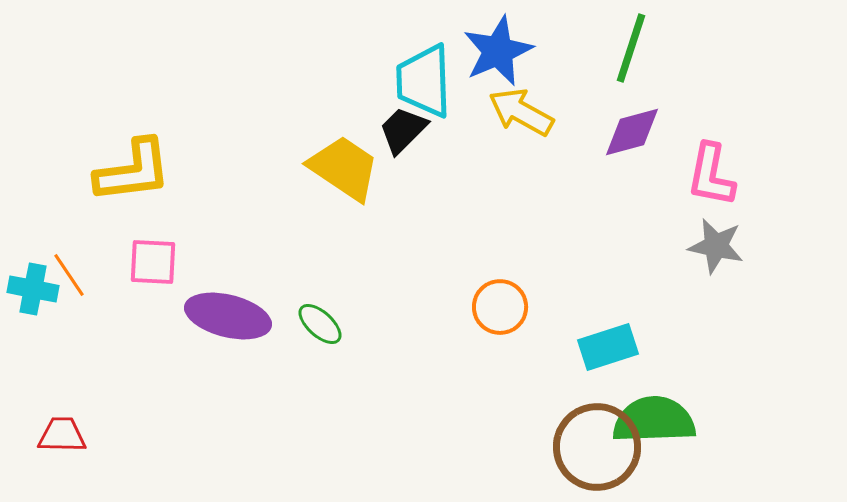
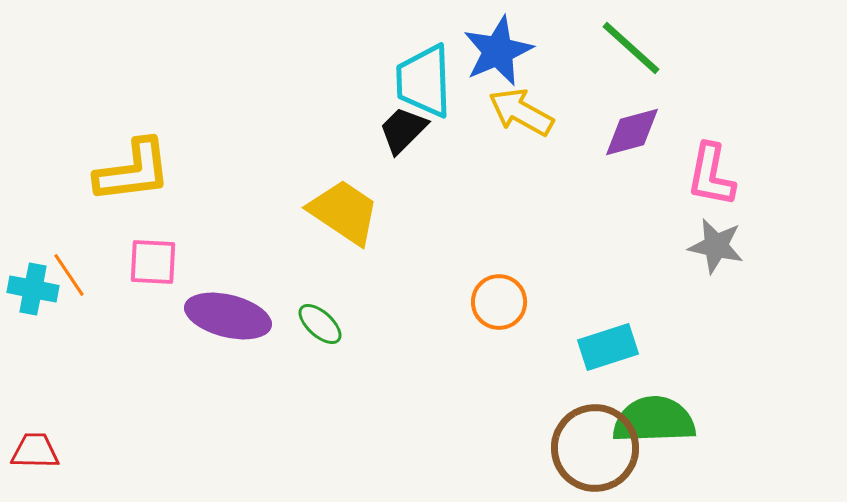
green line: rotated 66 degrees counterclockwise
yellow trapezoid: moved 44 px down
orange circle: moved 1 px left, 5 px up
red trapezoid: moved 27 px left, 16 px down
brown circle: moved 2 px left, 1 px down
